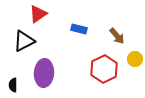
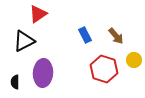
blue rectangle: moved 6 px right, 6 px down; rotated 49 degrees clockwise
brown arrow: moved 1 px left
yellow circle: moved 1 px left, 1 px down
red hexagon: rotated 16 degrees counterclockwise
purple ellipse: moved 1 px left
black semicircle: moved 2 px right, 3 px up
